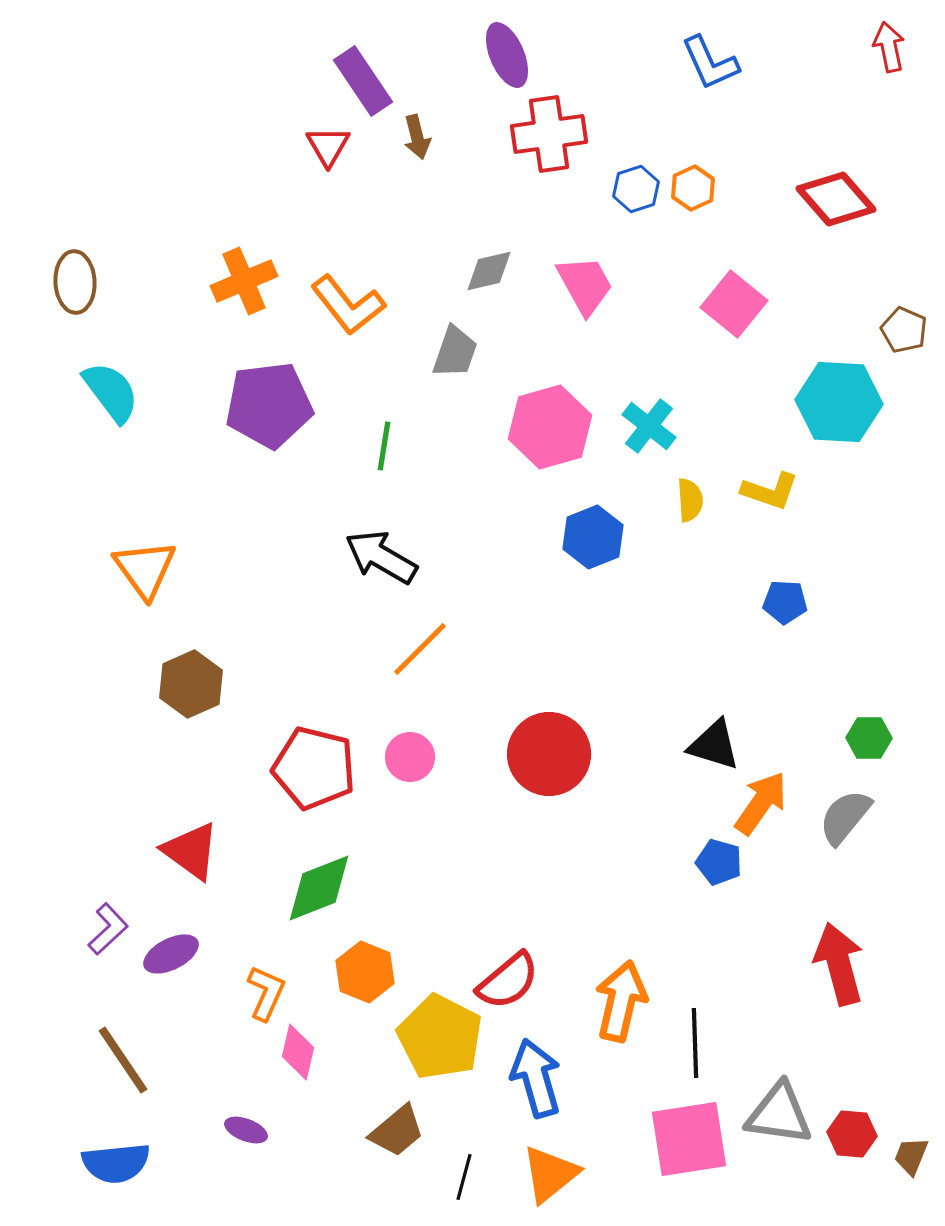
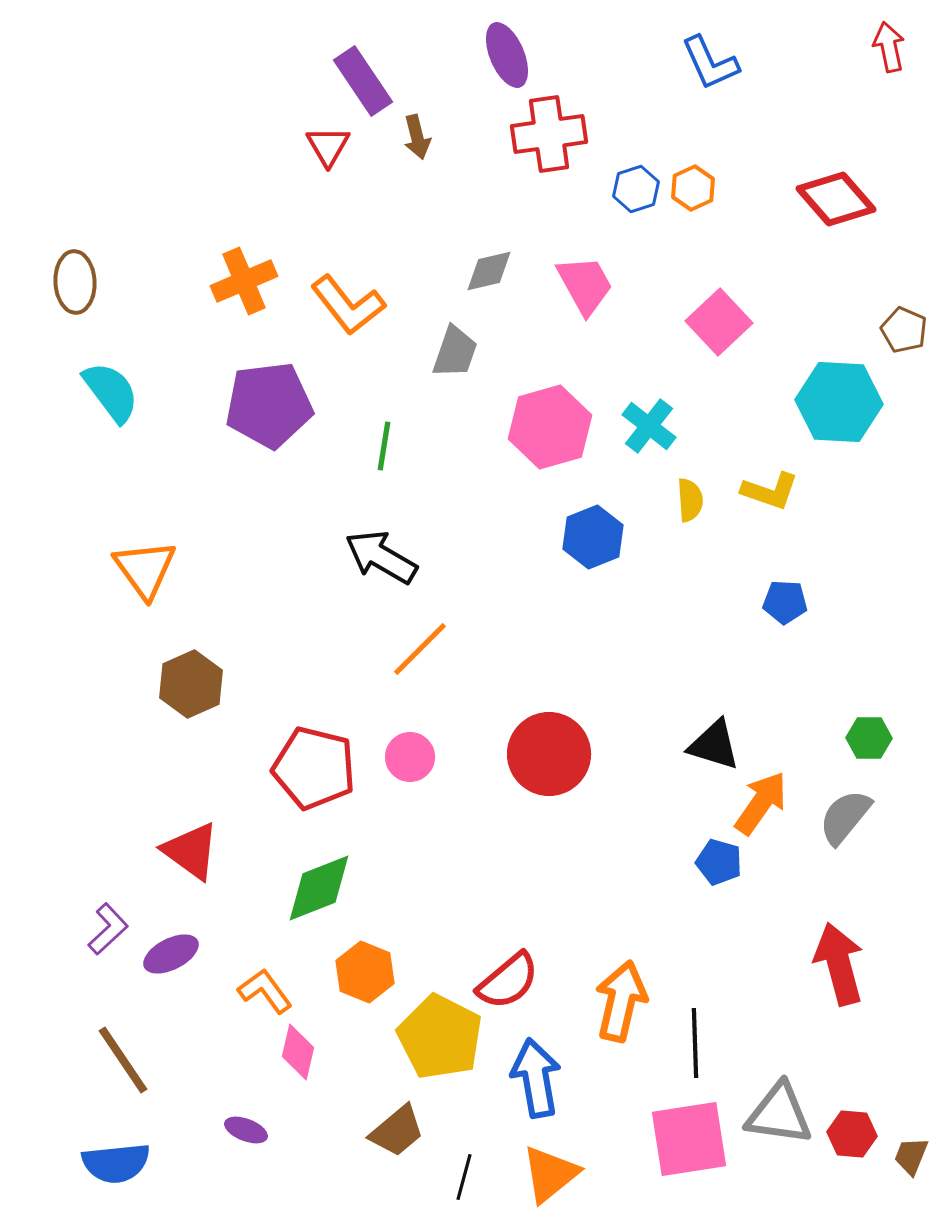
pink square at (734, 304): moved 15 px left, 18 px down; rotated 8 degrees clockwise
orange L-shape at (266, 993): moved 1 px left, 2 px up; rotated 60 degrees counterclockwise
blue arrow at (536, 1078): rotated 6 degrees clockwise
